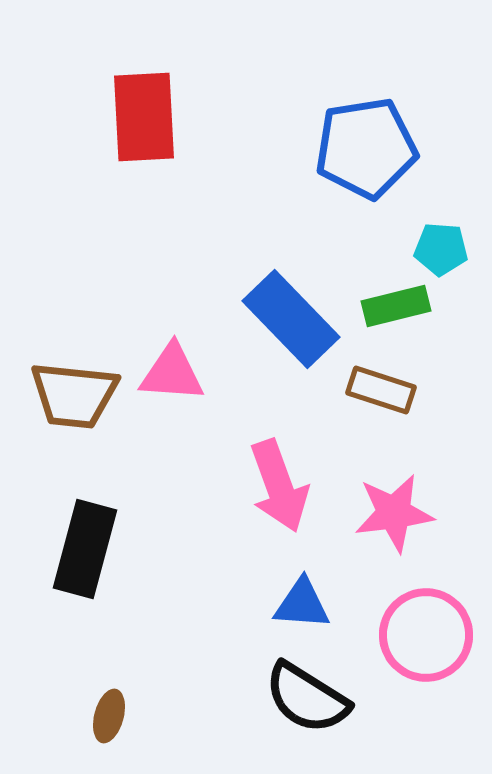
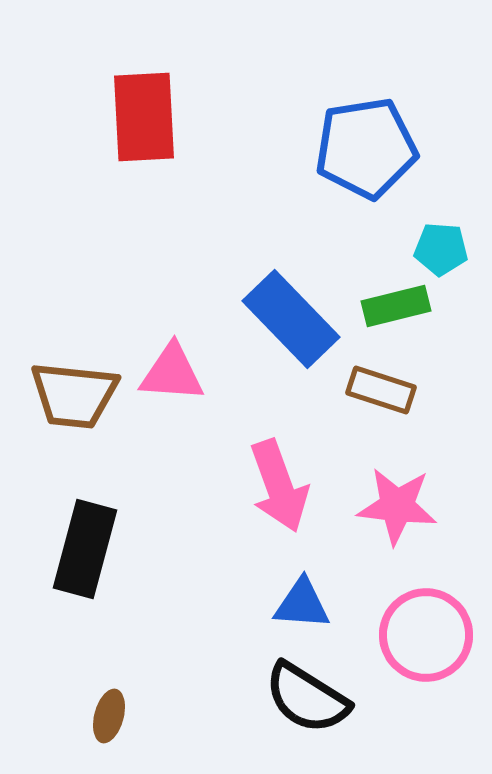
pink star: moved 3 px right, 7 px up; rotated 14 degrees clockwise
